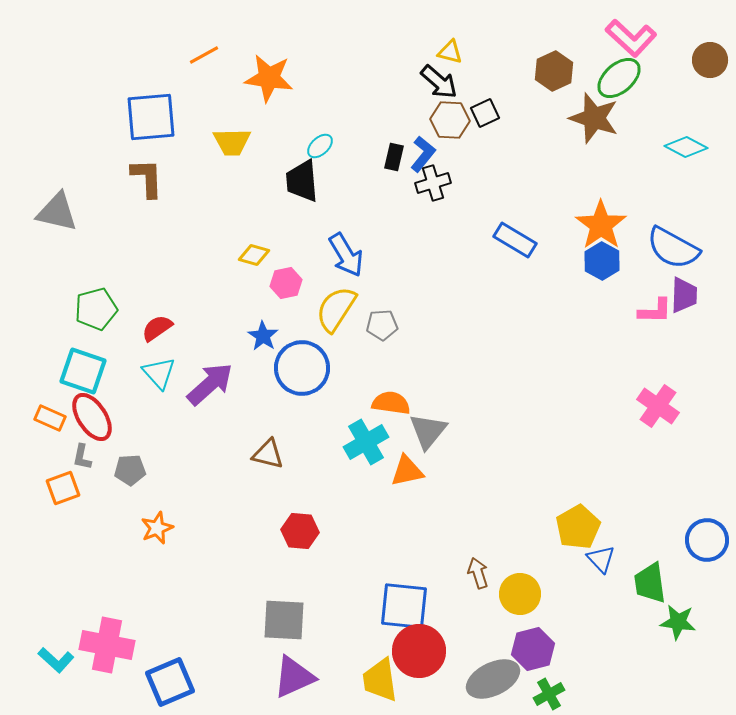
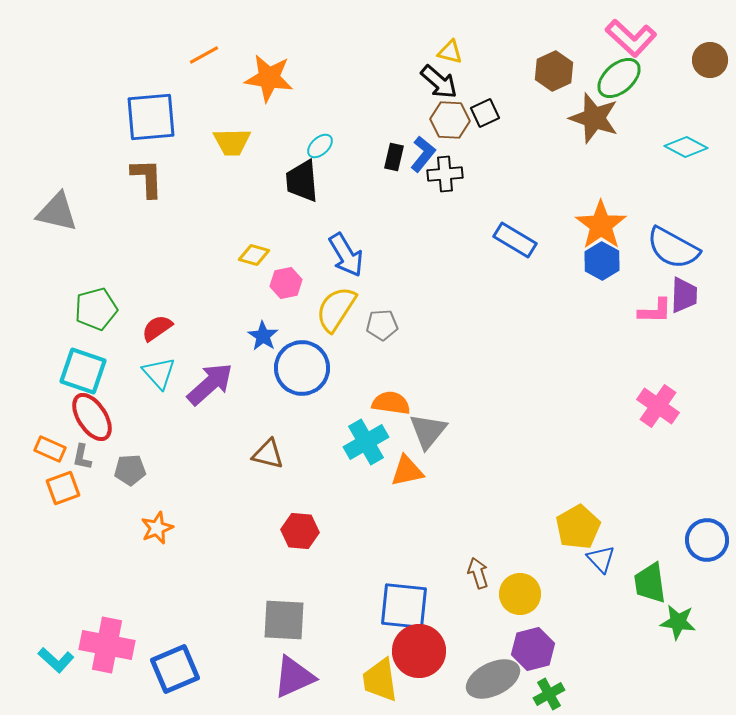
black cross at (433, 183): moved 12 px right, 9 px up; rotated 12 degrees clockwise
orange rectangle at (50, 418): moved 31 px down
blue square at (170, 682): moved 5 px right, 13 px up
